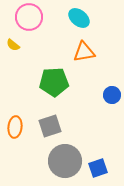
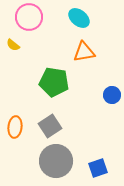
green pentagon: rotated 12 degrees clockwise
gray square: rotated 15 degrees counterclockwise
gray circle: moved 9 px left
